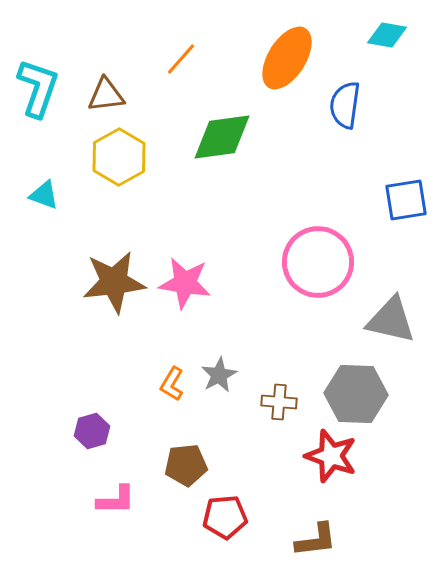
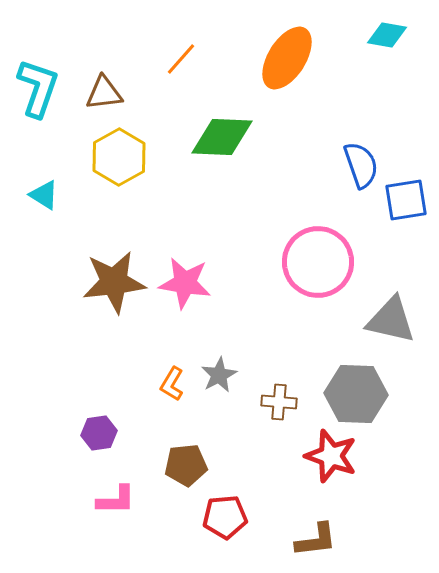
brown triangle: moved 2 px left, 2 px up
blue semicircle: moved 16 px right, 60 px down; rotated 153 degrees clockwise
green diamond: rotated 10 degrees clockwise
cyan triangle: rotated 12 degrees clockwise
purple hexagon: moved 7 px right, 2 px down; rotated 8 degrees clockwise
